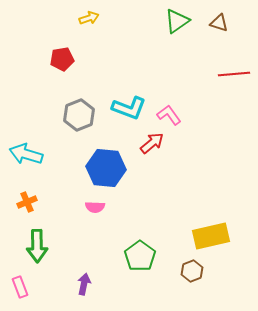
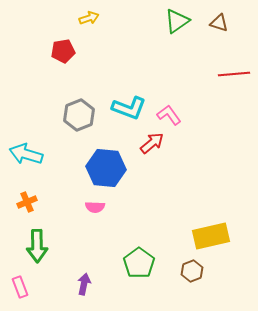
red pentagon: moved 1 px right, 8 px up
green pentagon: moved 1 px left, 7 px down
